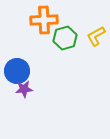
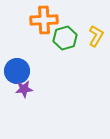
yellow L-shape: rotated 150 degrees clockwise
